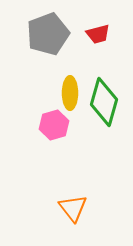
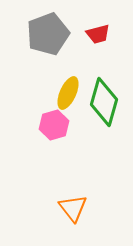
yellow ellipse: moved 2 px left; rotated 24 degrees clockwise
